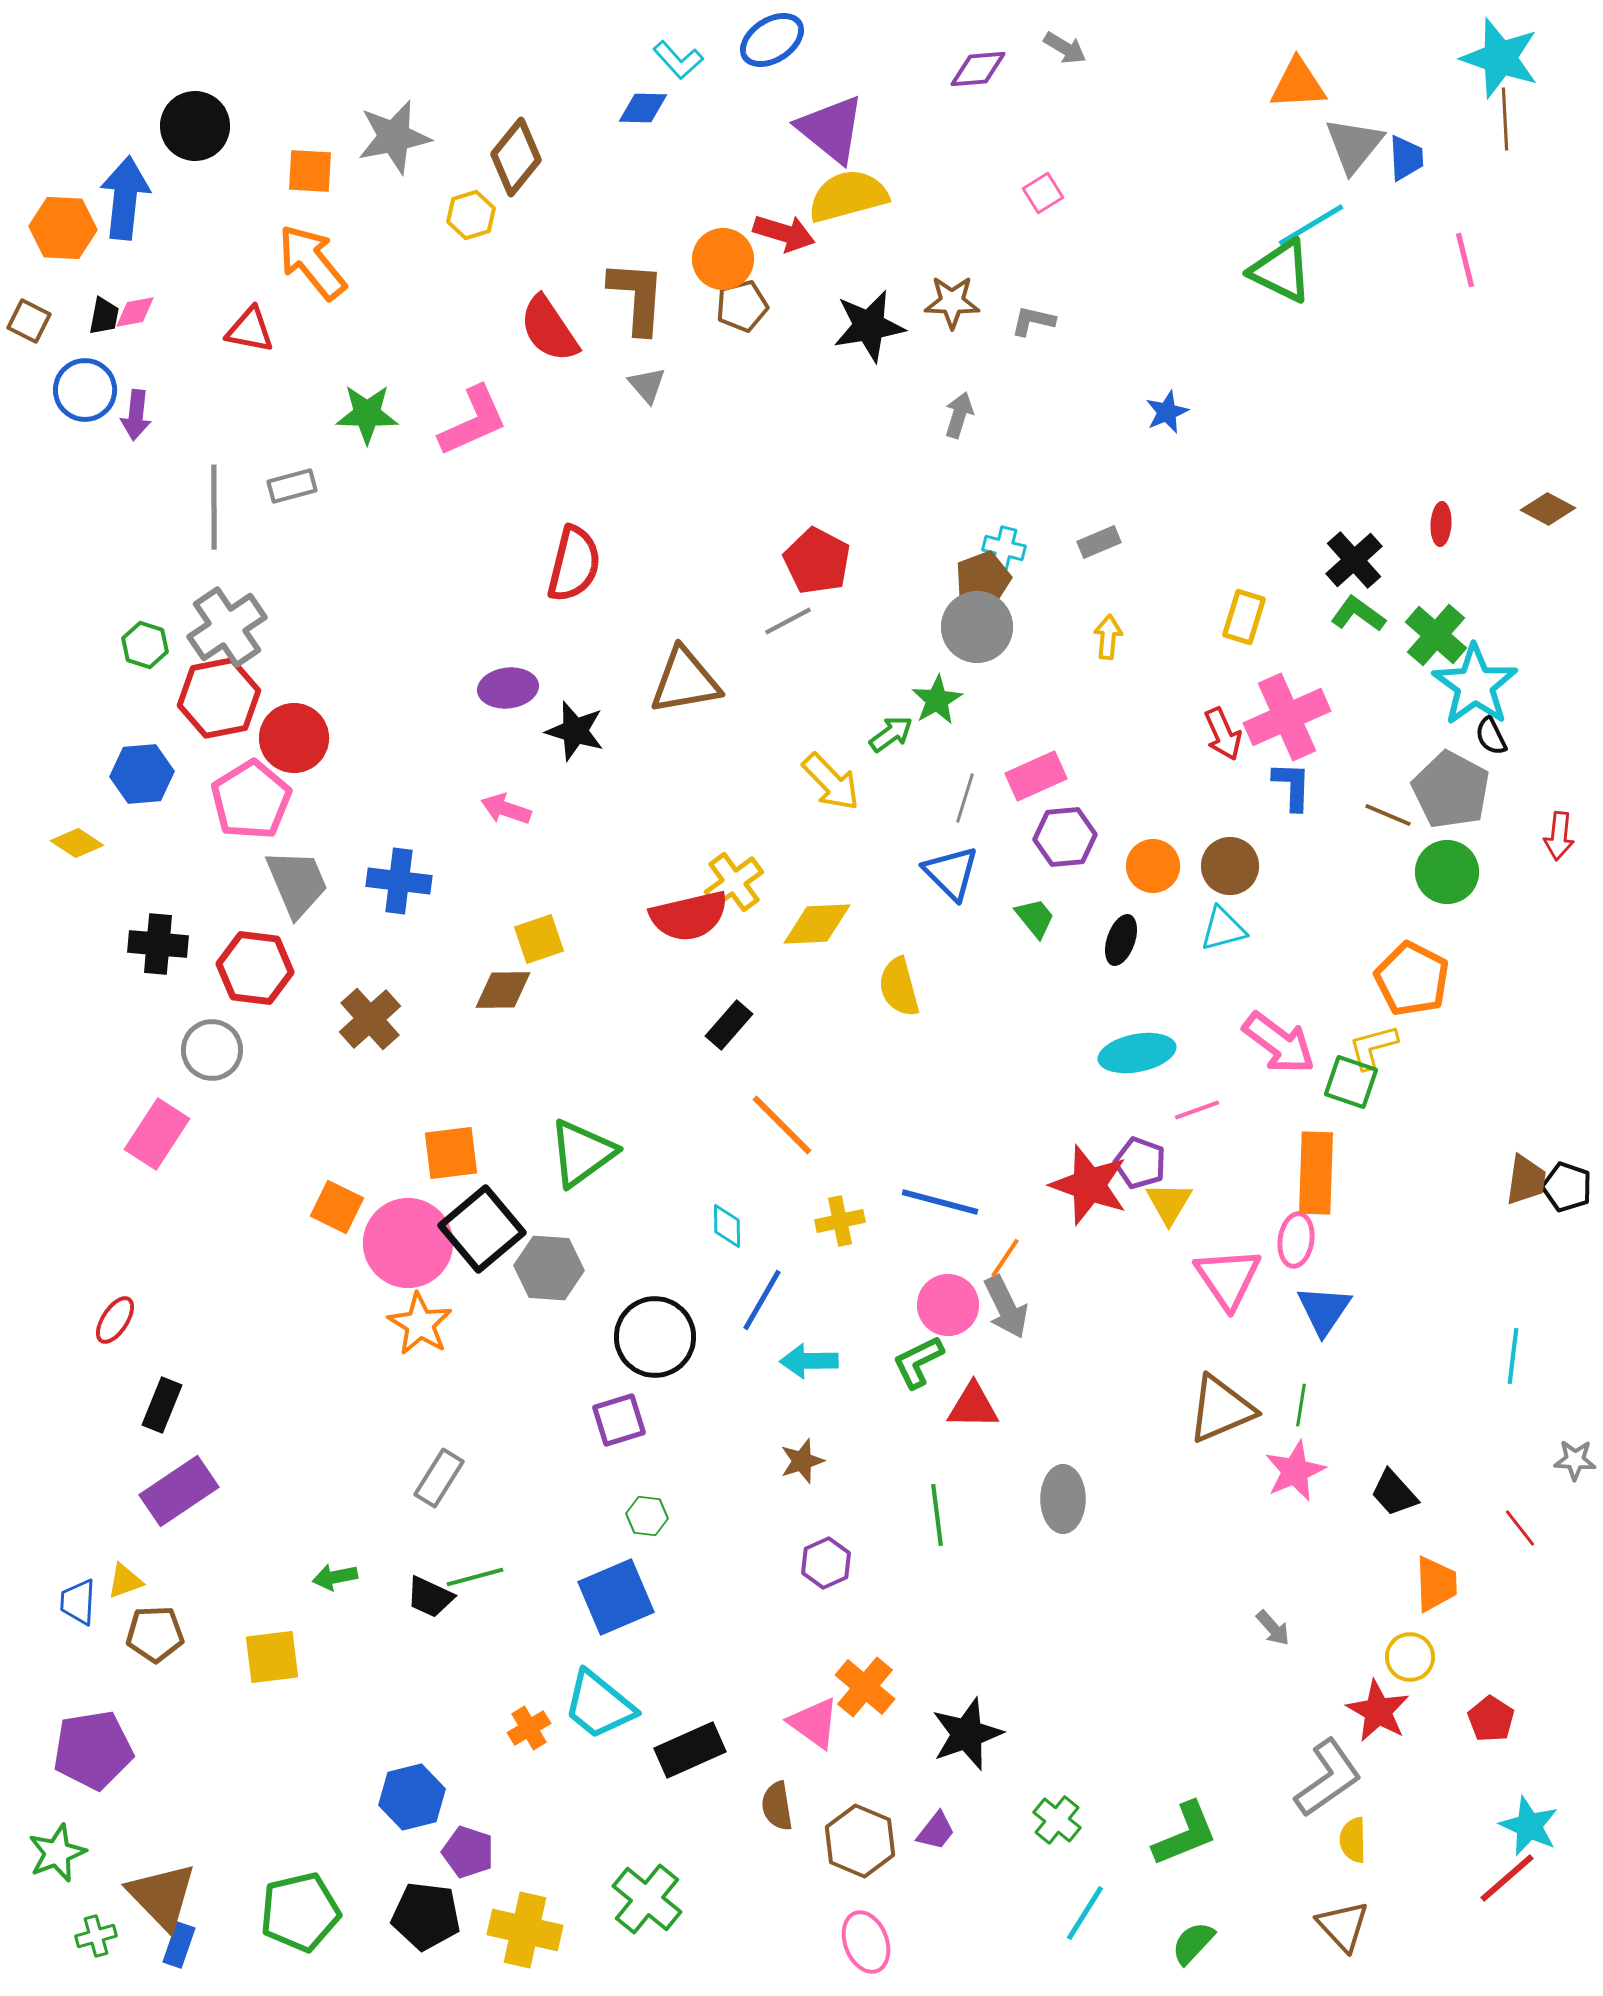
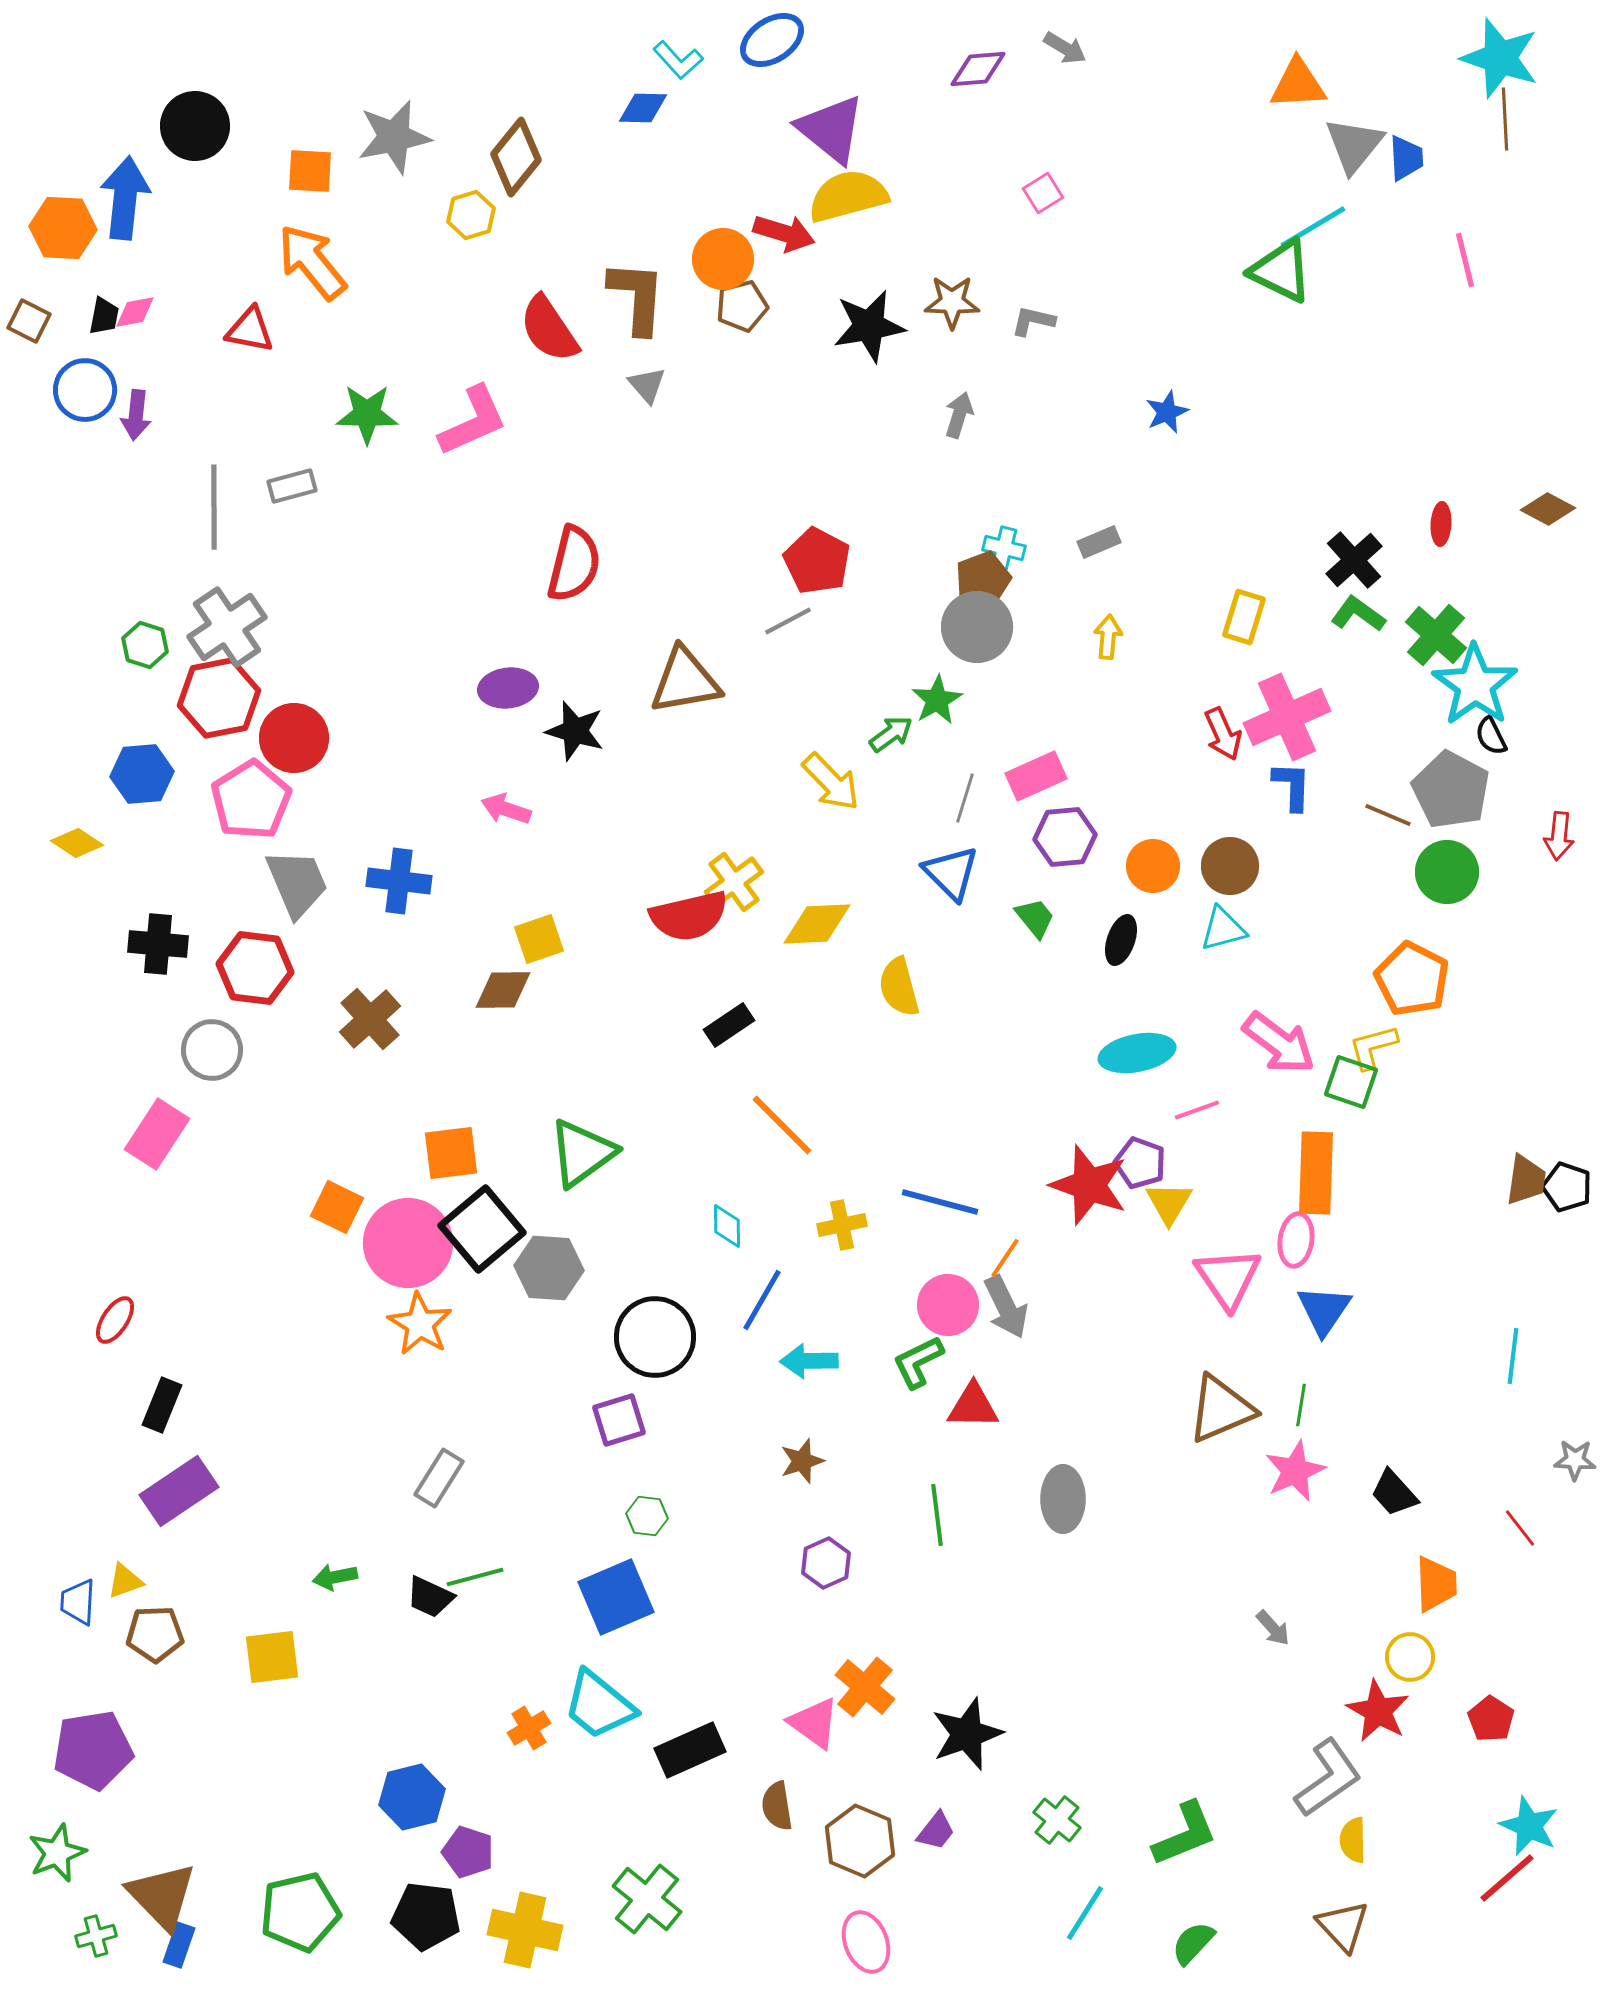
cyan line at (1311, 225): moved 2 px right, 2 px down
black rectangle at (729, 1025): rotated 15 degrees clockwise
yellow cross at (840, 1221): moved 2 px right, 4 px down
